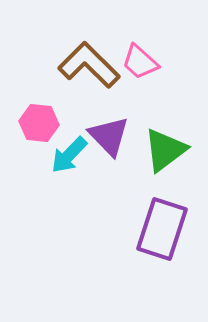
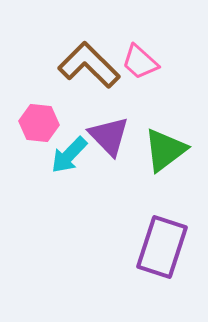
purple rectangle: moved 18 px down
